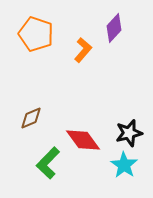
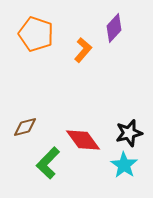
brown diamond: moved 6 px left, 9 px down; rotated 10 degrees clockwise
